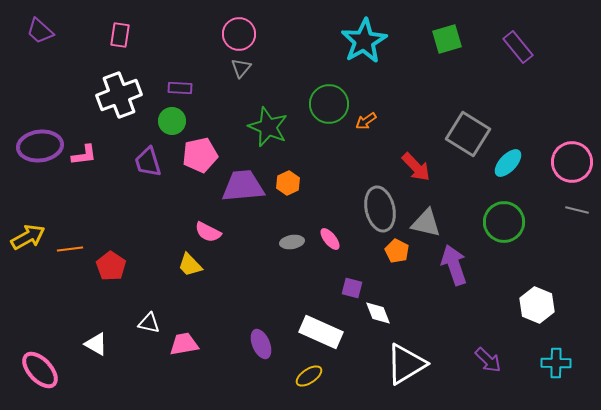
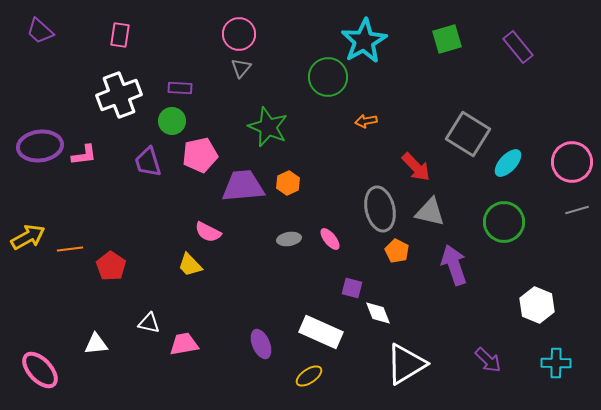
green circle at (329, 104): moved 1 px left, 27 px up
orange arrow at (366, 121): rotated 25 degrees clockwise
gray line at (577, 210): rotated 30 degrees counterclockwise
gray triangle at (426, 223): moved 4 px right, 11 px up
gray ellipse at (292, 242): moved 3 px left, 3 px up
white triangle at (96, 344): rotated 35 degrees counterclockwise
